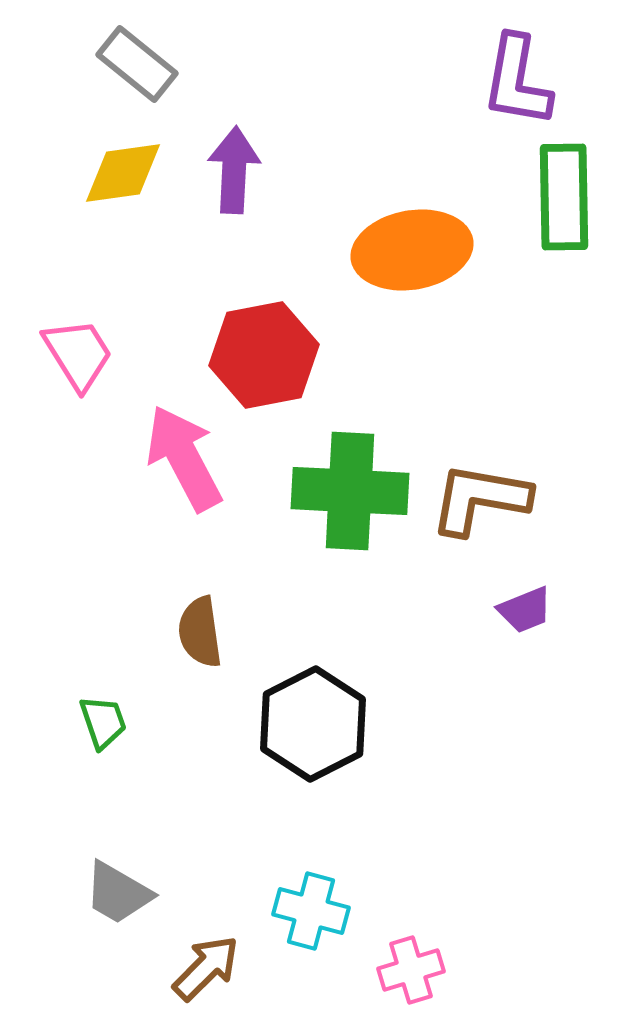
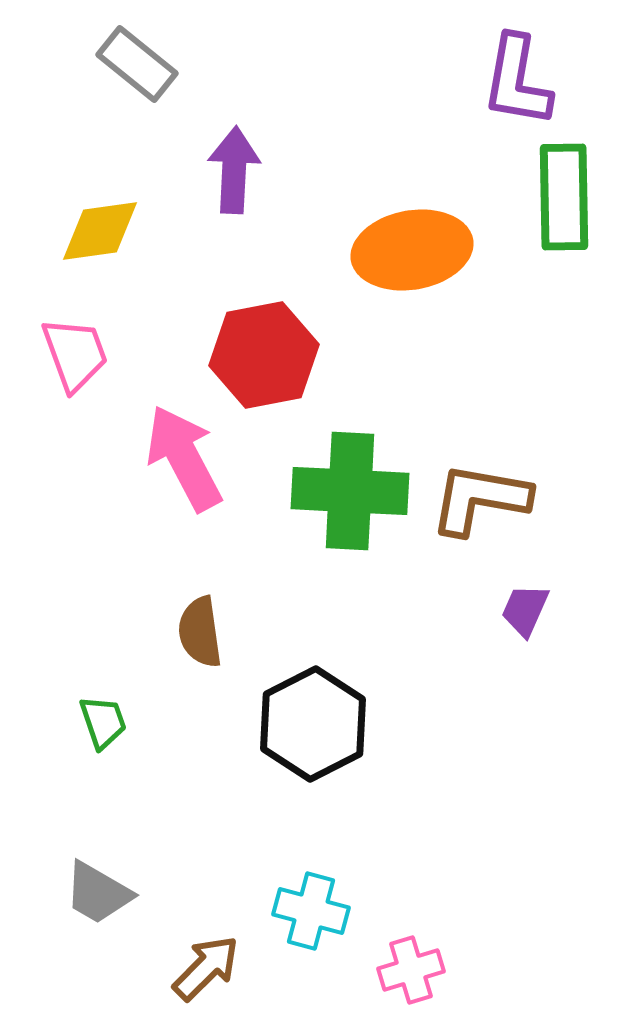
yellow diamond: moved 23 px left, 58 px down
pink trapezoid: moved 3 px left; rotated 12 degrees clockwise
purple trapezoid: rotated 136 degrees clockwise
gray trapezoid: moved 20 px left
